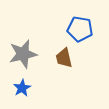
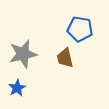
brown trapezoid: moved 1 px right
blue star: moved 5 px left
